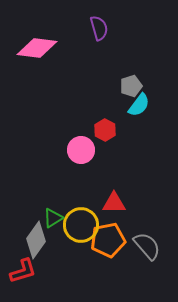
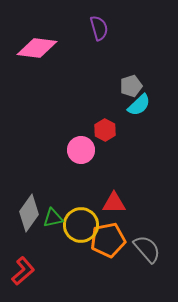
cyan semicircle: rotated 10 degrees clockwise
green triangle: rotated 20 degrees clockwise
gray diamond: moved 7 px left, 27 px up
gray semicircle: moved 3 px down
red L-shape: rotated 24 degrees counterclockwise
